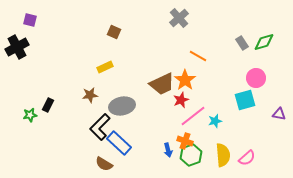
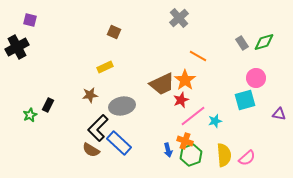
green star: rotated 16 degrees counterclockwise
black L-shape: moved 2 px left, 1 px down
yellow semicircle: moved 1 px right
brown semicircle: moved 13 px left, 14 px up
